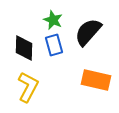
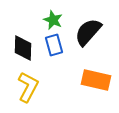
black diamond: moved 1 px left
